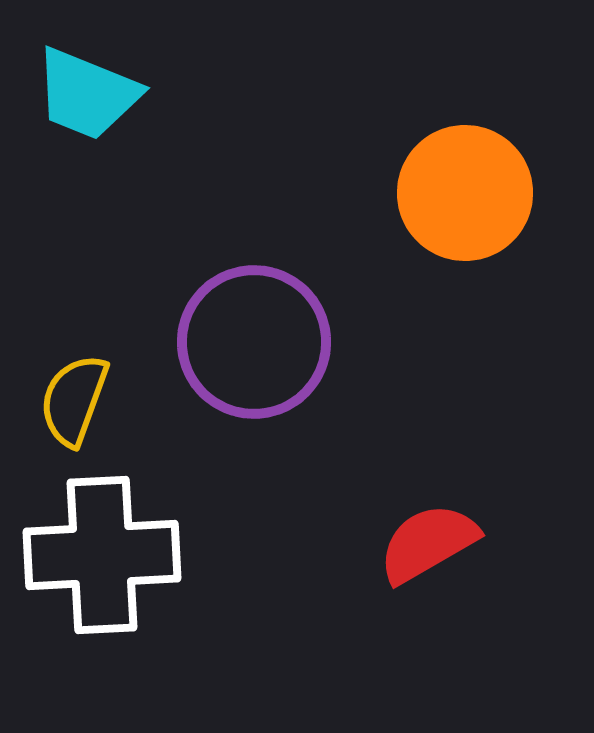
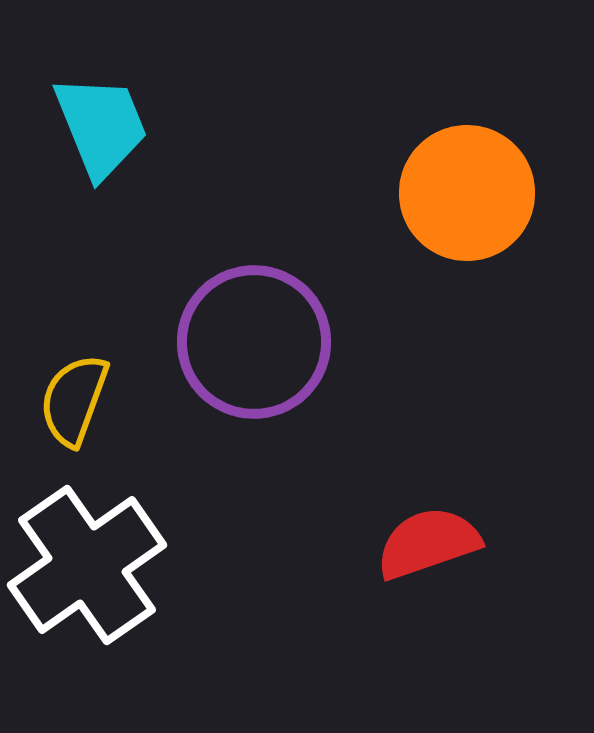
cyan trapezoid: moved 14 px right, 32 px down; rotated 134 degrees counterclockwise
orange circle: moved 2 px right
red semicircle: rotated 11 degrees clockwise
white cross: moved 15 px left, 10 px down; rotated 32 degrees counterclockwise
